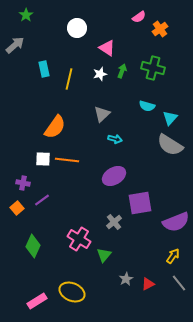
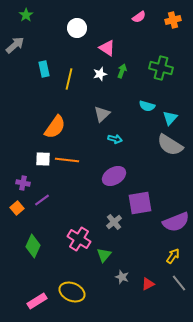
orange cross: moved 13 px right, 9 px up; rotated 21 degrees clockwise
green cross: moved 8 px right
gray star: moved 4 px left, 2 px up; rotated 24 degrees counterclockwise
